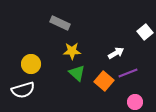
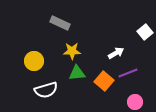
yellow circle: moved 3 px right, 3 px up
green triangle: rotated 48 degrees counterclockwise
white semicircle: moved 23 px right
